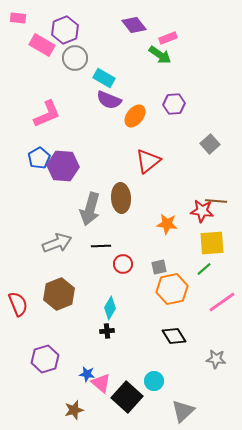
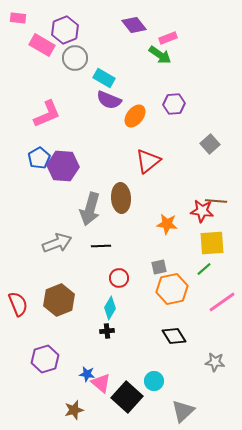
red circle at (123, 264): moved 4 px left, 14 px down
brown hexagon at (59, 294): moved 6 px down
gray star at (216, 359): moved 1 px left, 3 px down
